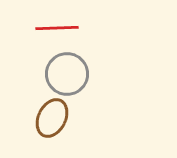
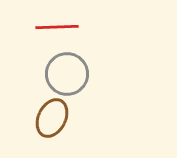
red line: moved 1 px up
